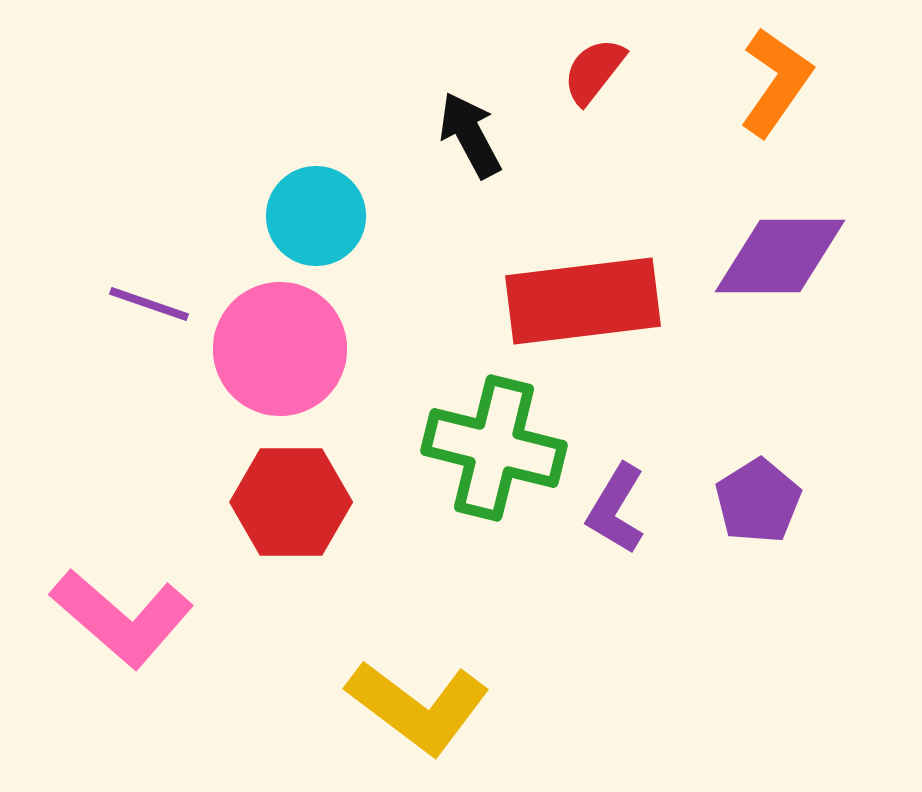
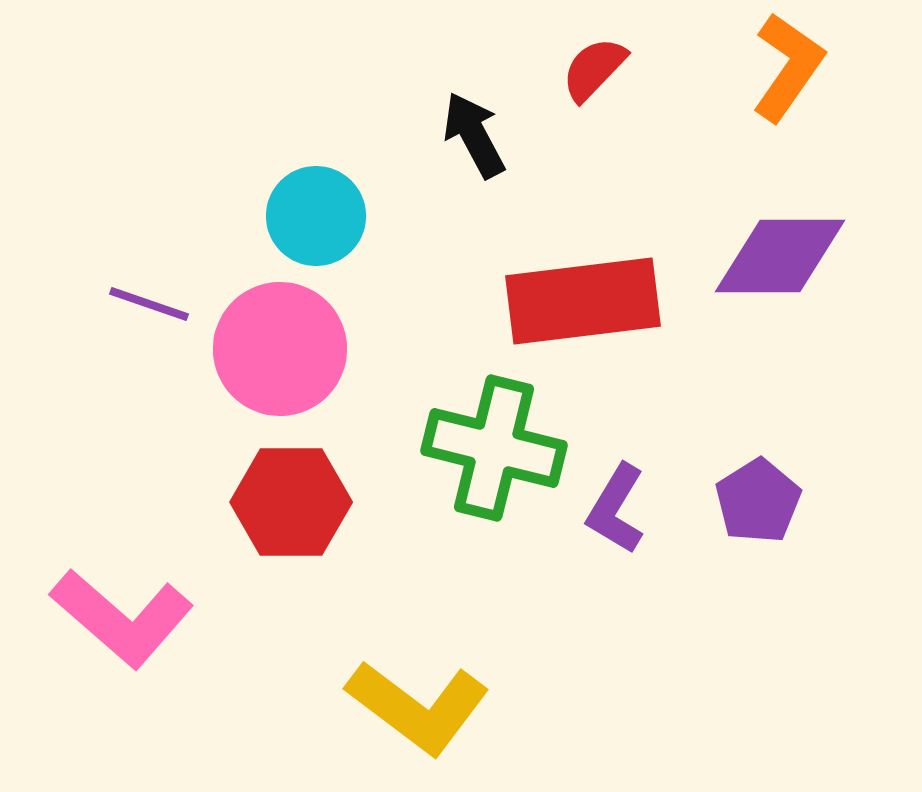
red semicircle: moved 2 px up; rotated 6 degrees clockwise
orange L-shape: moved 12 px right, 15 px up
black arrow: moved 4 px right
